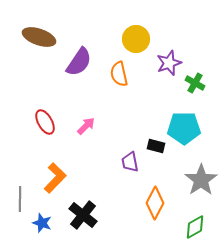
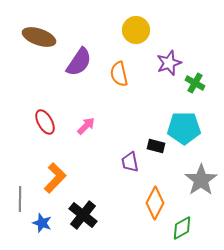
yellow circle: moved 9 px up
green diamond: moved 13 px left, 1 px down
